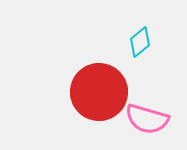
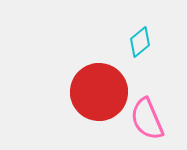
pink semicircle: rotated 51 degrees clockwise
